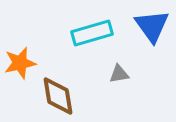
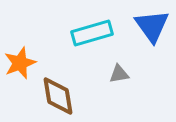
orange star: rotated 8 degrees counterclockwise
